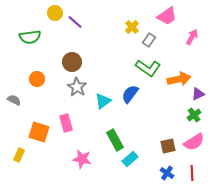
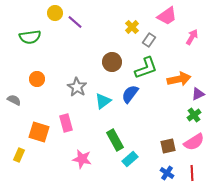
brown circle: moved 40 px right
green L-shape: moved 2 px left; rotated 55 degrees counterclockwise
